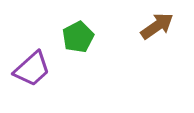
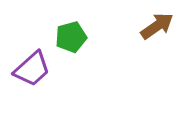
green pentagon: moved 7 px left; rotated 12 degrees clockwise
